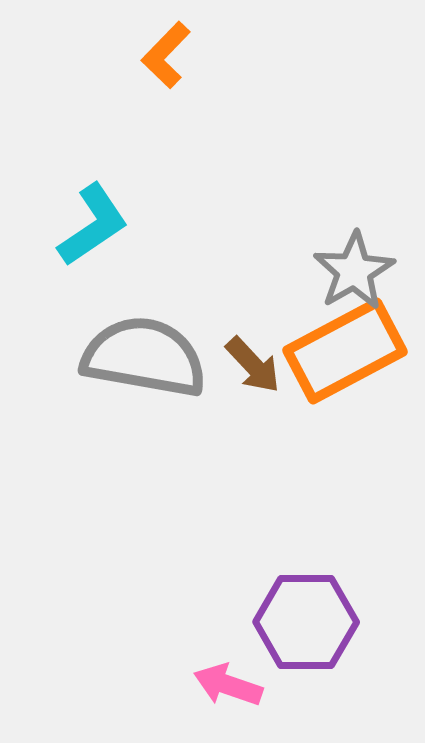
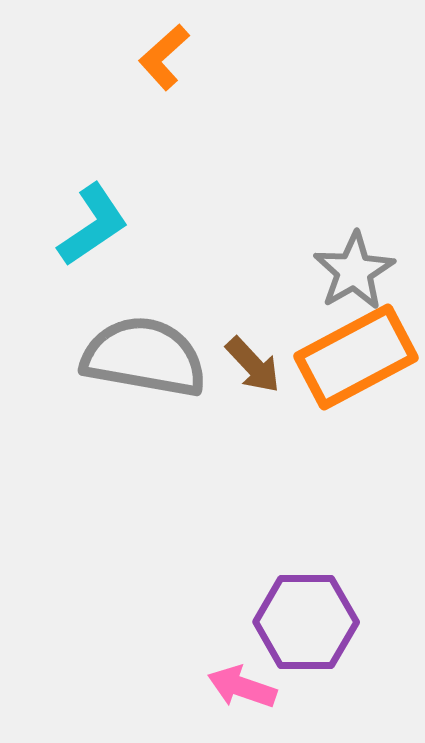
orange L-shape: moved 2 px left, 2 px down; rotated 4 degrees clockwise
orange rectangle: moved 11 px right, 6 px down
pink arrow: moved 14 px right, 2 px down
